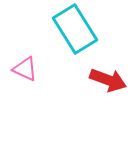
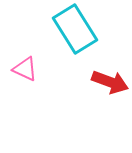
red arrow: moved 2 px right, 2 px down
